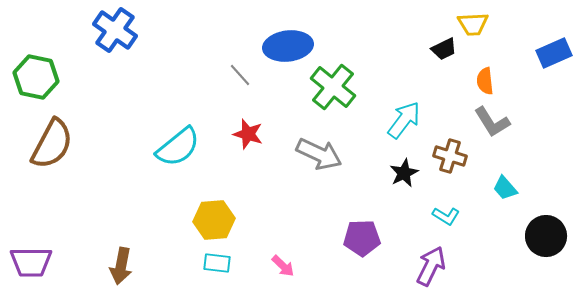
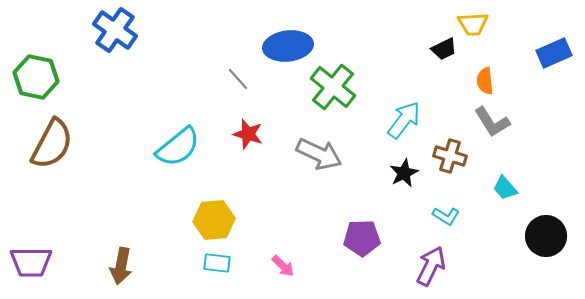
gray line: moved 2 px left, 4 px down
